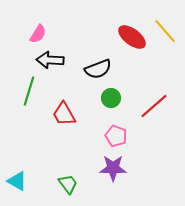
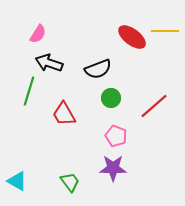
yellow line: rotated 48 degrees counterclockwise
black arrow: moved 1 px left, 3 px down; rotated 16 degrees clockwise
green trapezoid: moved 2 px right, 2 px up
